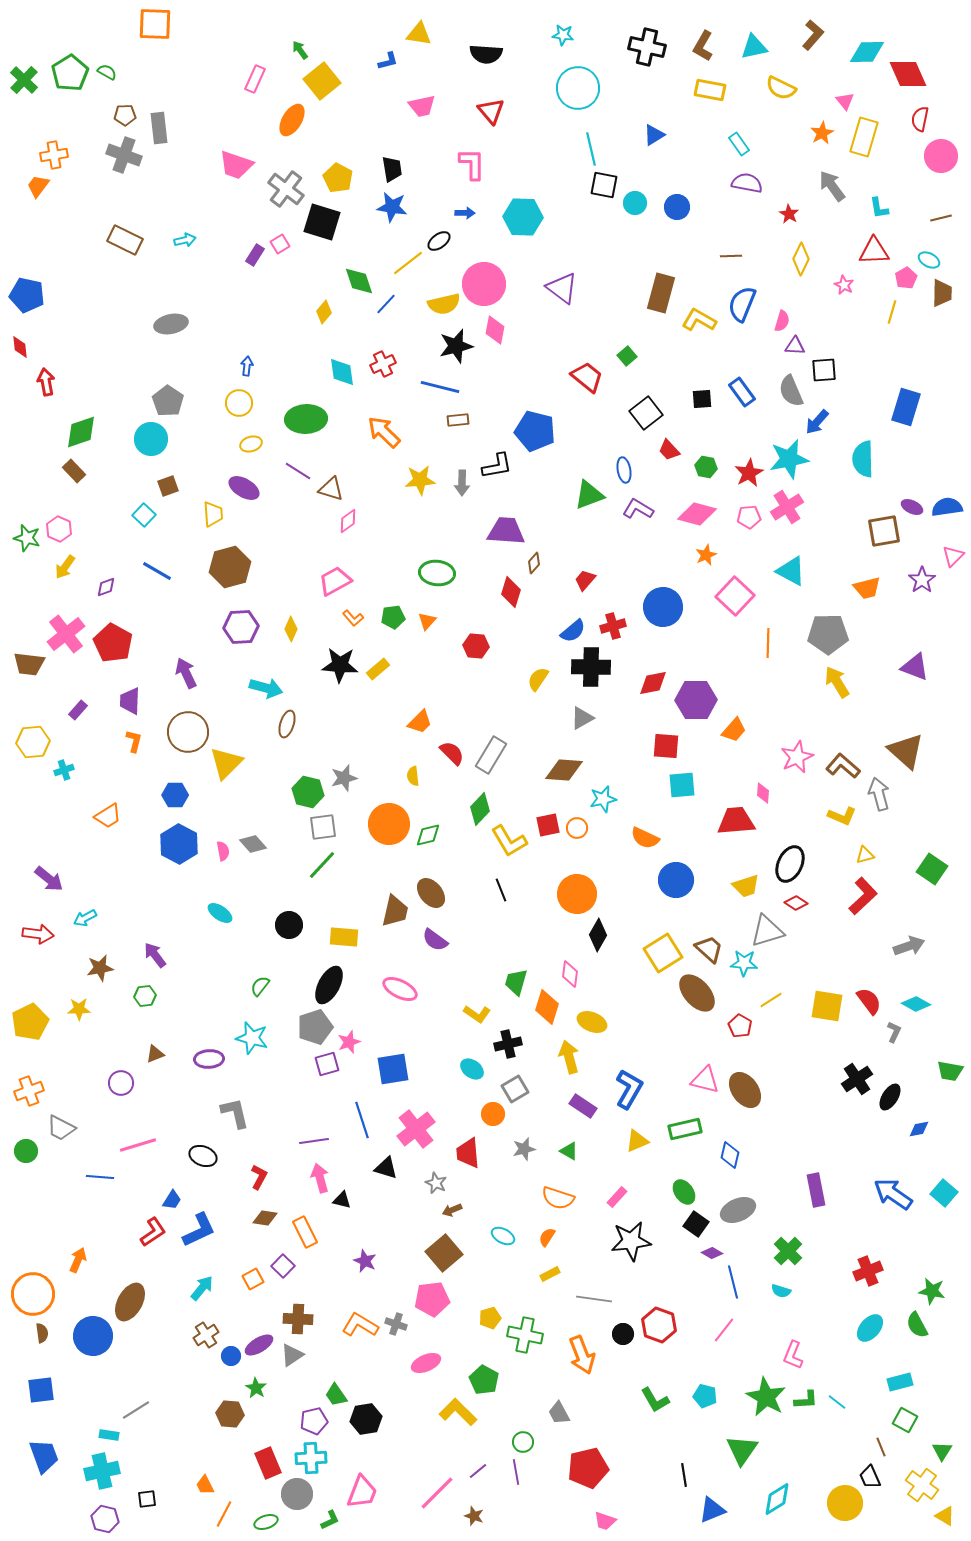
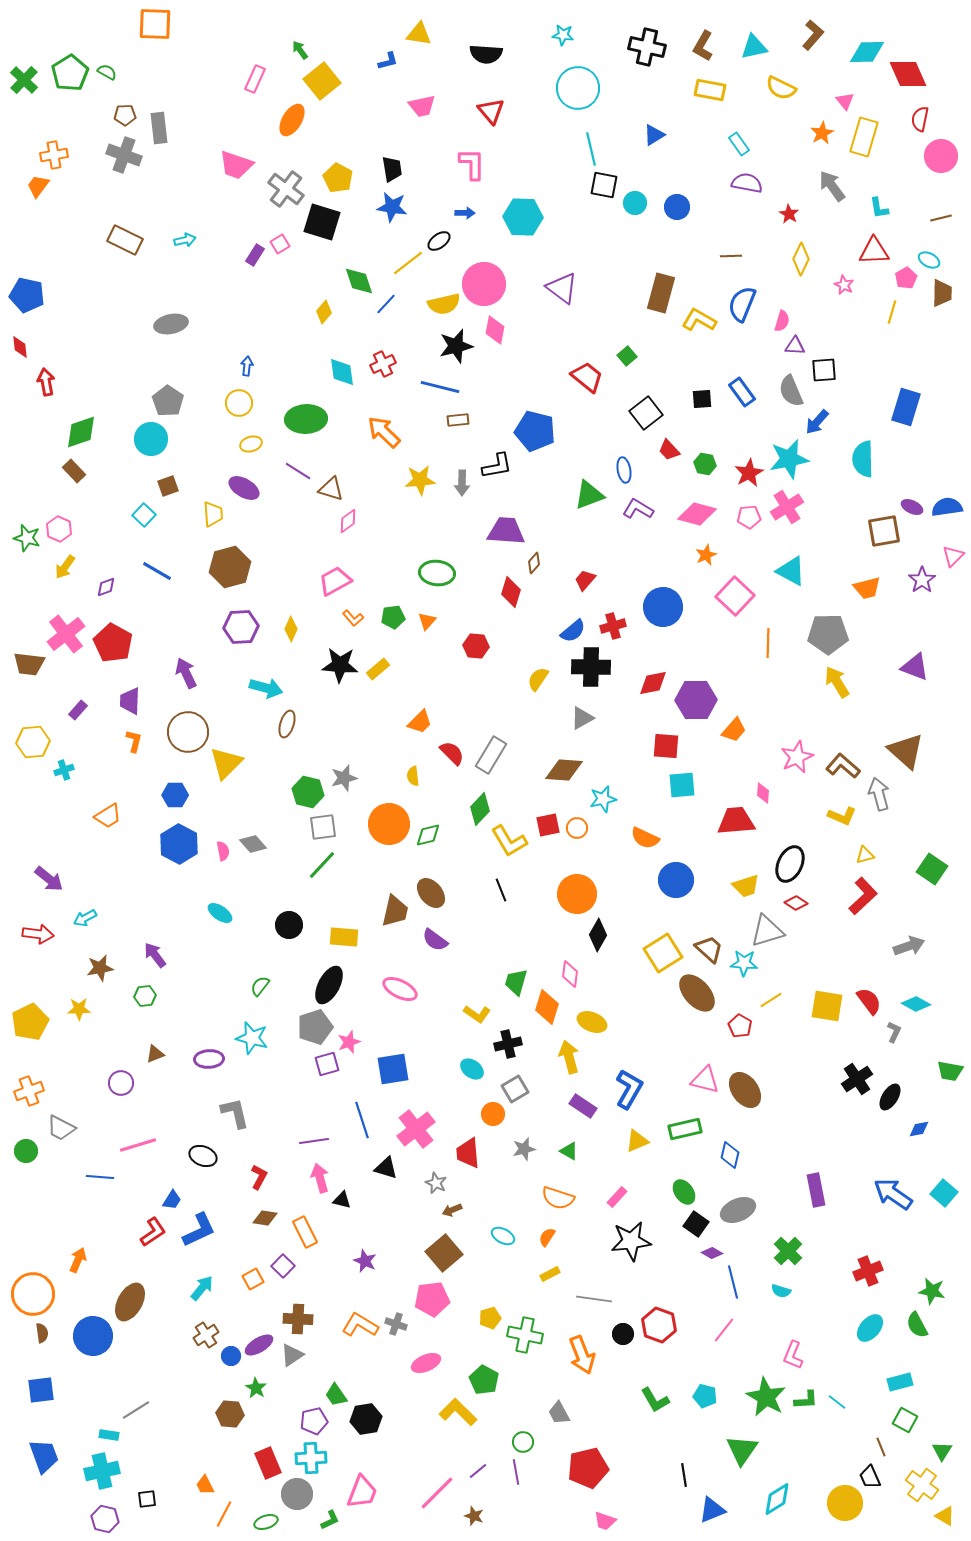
green hexagon at (706, 467): moved 1 px left, 3 px up
